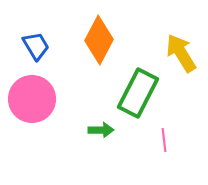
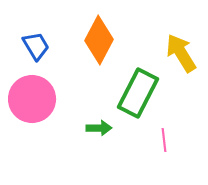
green arrow: moved 2 px left, 2 px up
